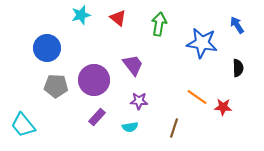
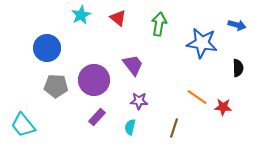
cyan star: rotated 12 degrees counterclockwise
blue arrow: rotated 138 degrees clockwise
cyan semicircle: rotated 112 degrees clockwise
